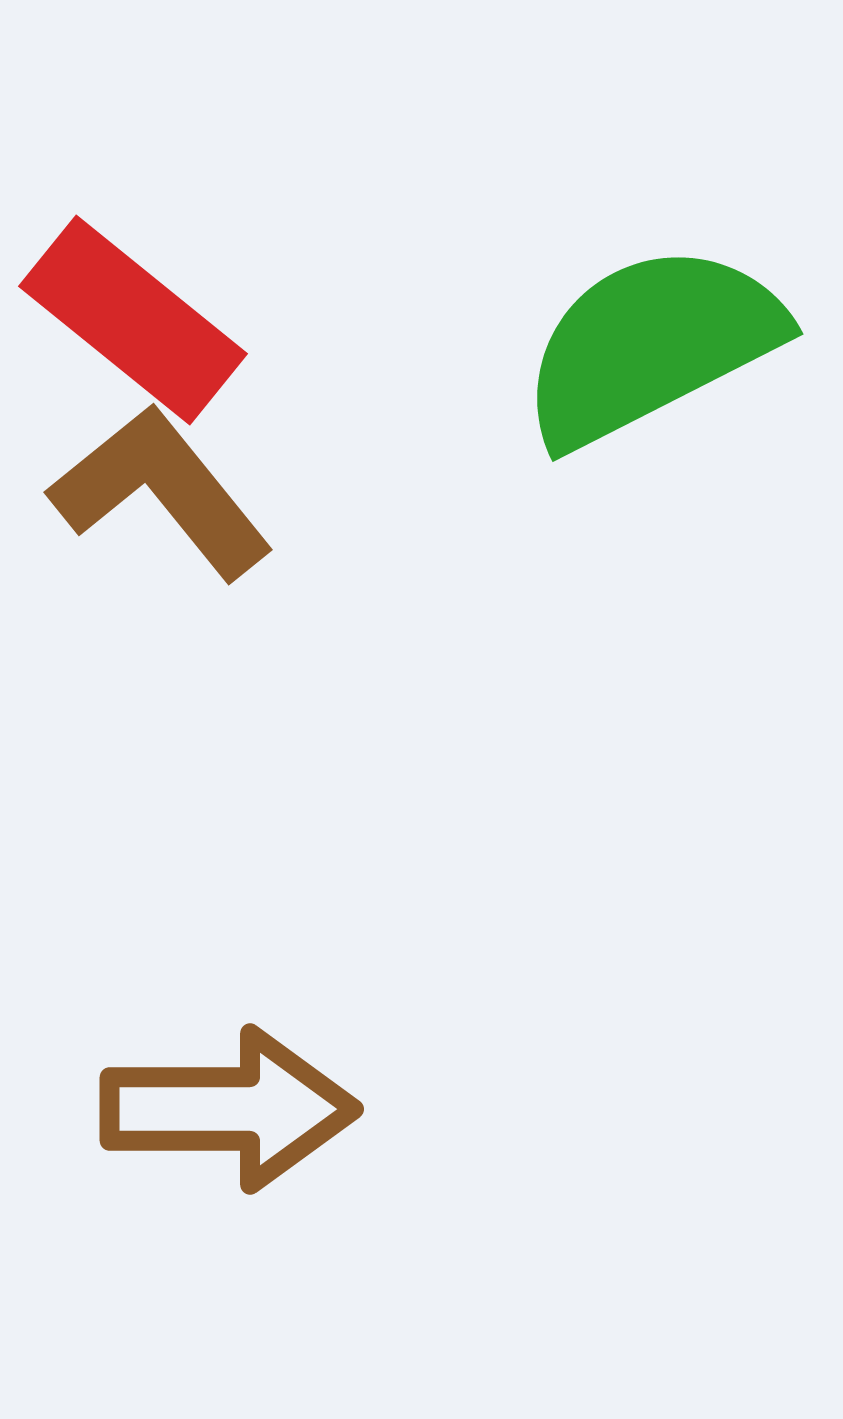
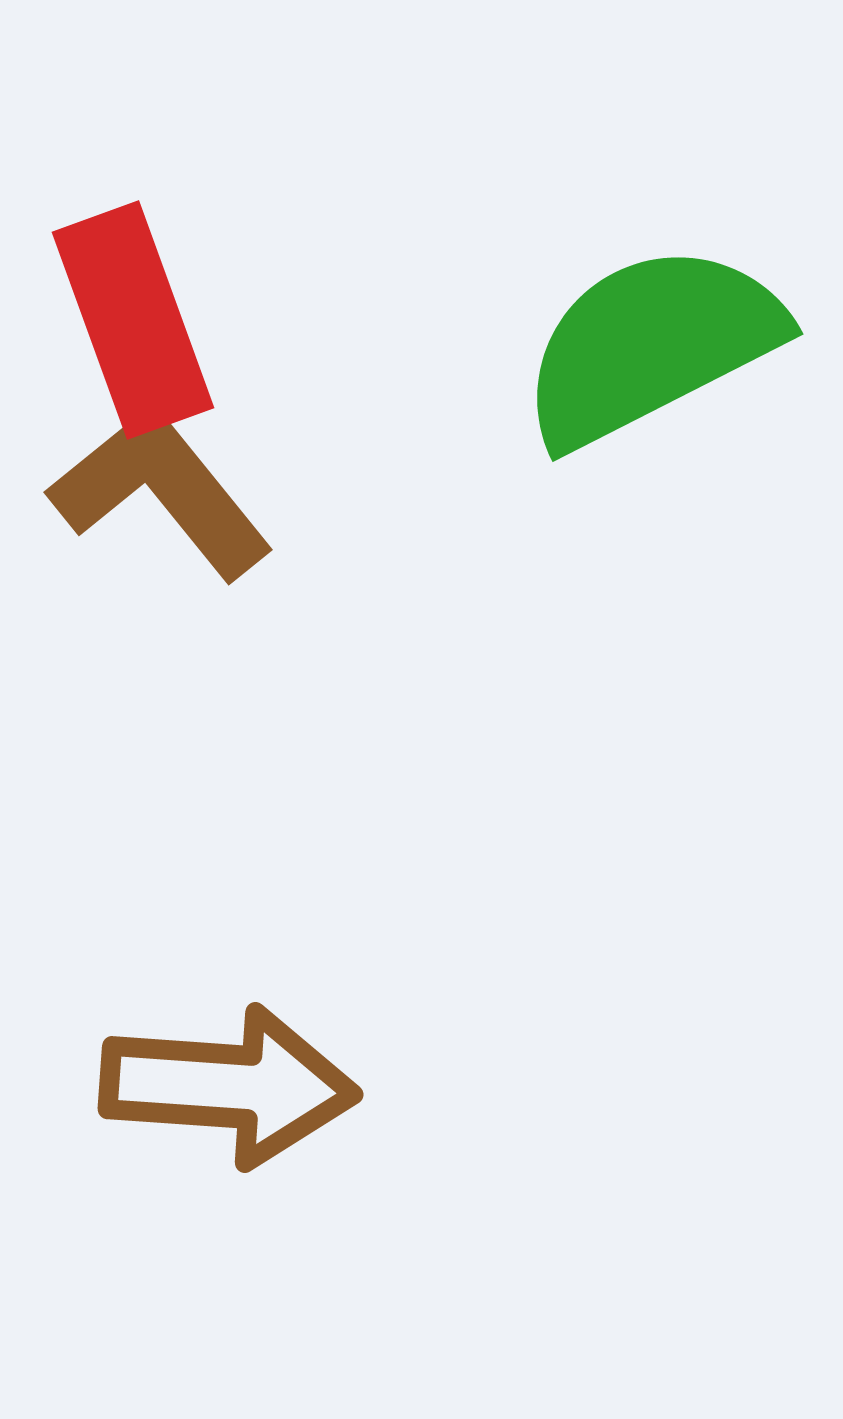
red rectangle: rotated 31 degrees clockwise
brown arrow: moved 23 px up; rotated 4 degrees clockwise
